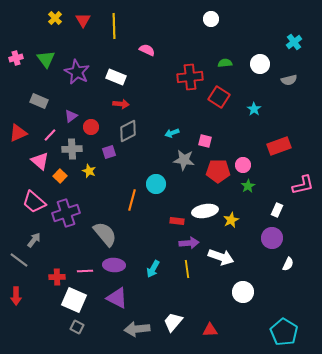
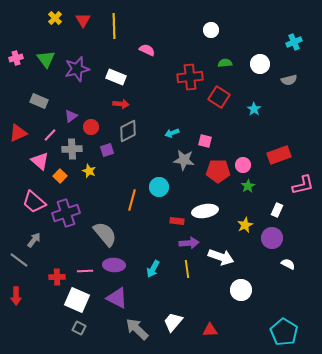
white circle at (211, 19): moved 11 px down
cyan cross at (294, 42): rotated 14 degrees clockwise
purple star at (77, 72): moved 3 px up; rotated 30 degrees clockwise
red rectangle at (279, 146): moved 9 px down
purple square at (109, 152): moved 2 px left, 2 px up
cyan circle at (156, 184): moved 3 px right, 3 px down
yellow star at (231, 220): moved 14 px right, 5 px down
white semicircle at (288, 264): rotated 88 degrees counterclockwise
white circle at (243, 292): moved 2 px left, 2 px up
white square at (74, 300): moved 3 px right
gray square at (77, 327): moved 2 px right, 1 px down
gray arrow at (137, 329): rotated 50 degrees clockwise
